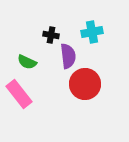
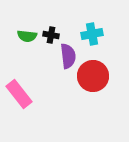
cyan cross: moved 2 px down
green semicircle: moved 26 px up; rotated 18 degrees counterclockwise
red circle: moved 8 px right, 8 px up
